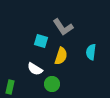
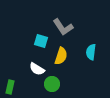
white semicircle: moved 2 px right
